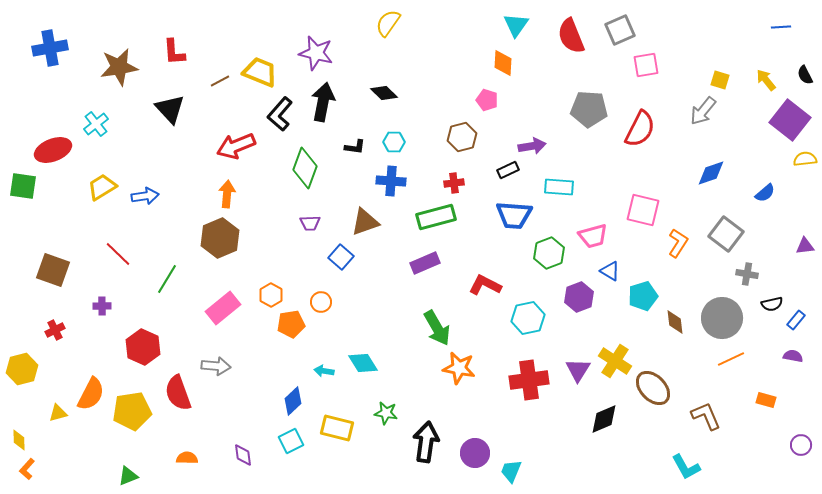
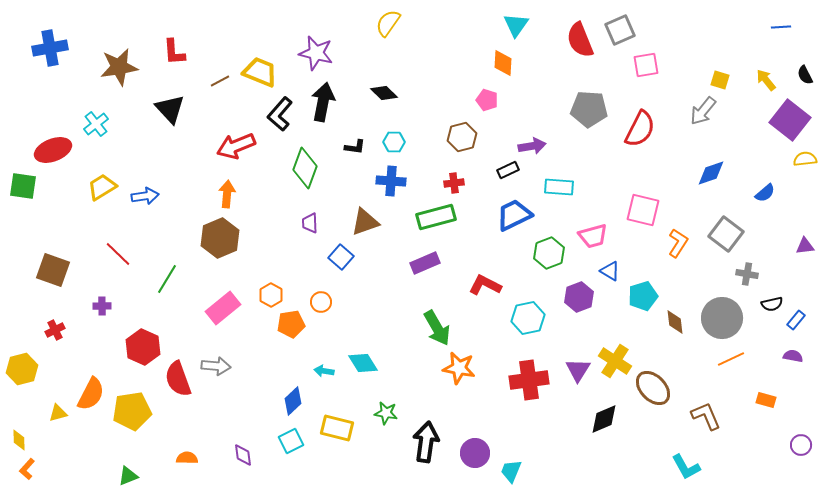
red semicircle at (571, 36): moved 9 px right, 4 px down
blue trapezoid at (514, 215): rotated 150 degrees clockwise
purple trapezoid at (310, 223): rotated 90 degrees clockwise
red semicircle at (178, 393): moved 14 px up
